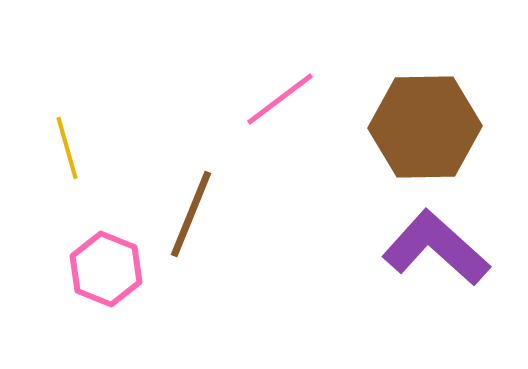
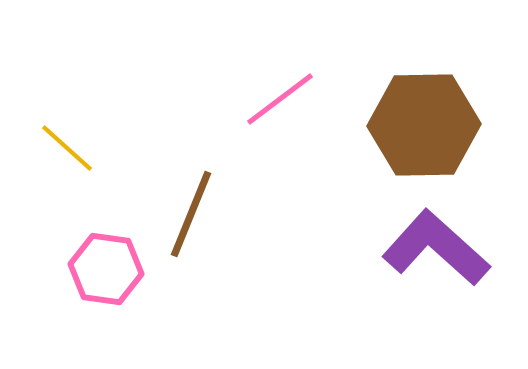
brown hexagon: moved 1 px left, 2 px up
yellow line: rotated 32 degrees counterclockwise
pink hexagon: rotated 14 degrees counterclockwise
